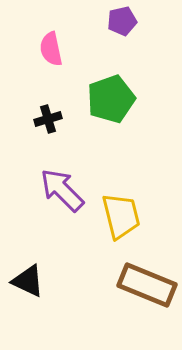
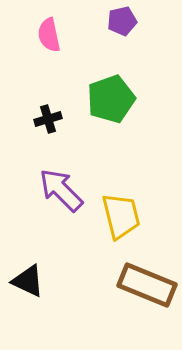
pink semicircle: moved 2 px left, 14 px up
purple arrow: moved 1 px left
